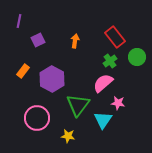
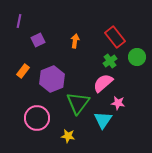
purple hexagon: rotated 10 degrees clockwise
green triangle: moved 2 px up
